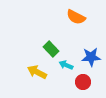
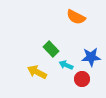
red circle: moved 1 px left, 3 px up
